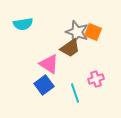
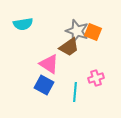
gray star: moved 1 px up
brown trapezoid: moved 1 px left, 1 px up
pink cross: moved 1 px up
blue square: rotated 24 degrees counterclockwise
cyan line: moved 1 px up; rotated 24 degrees clockwise
